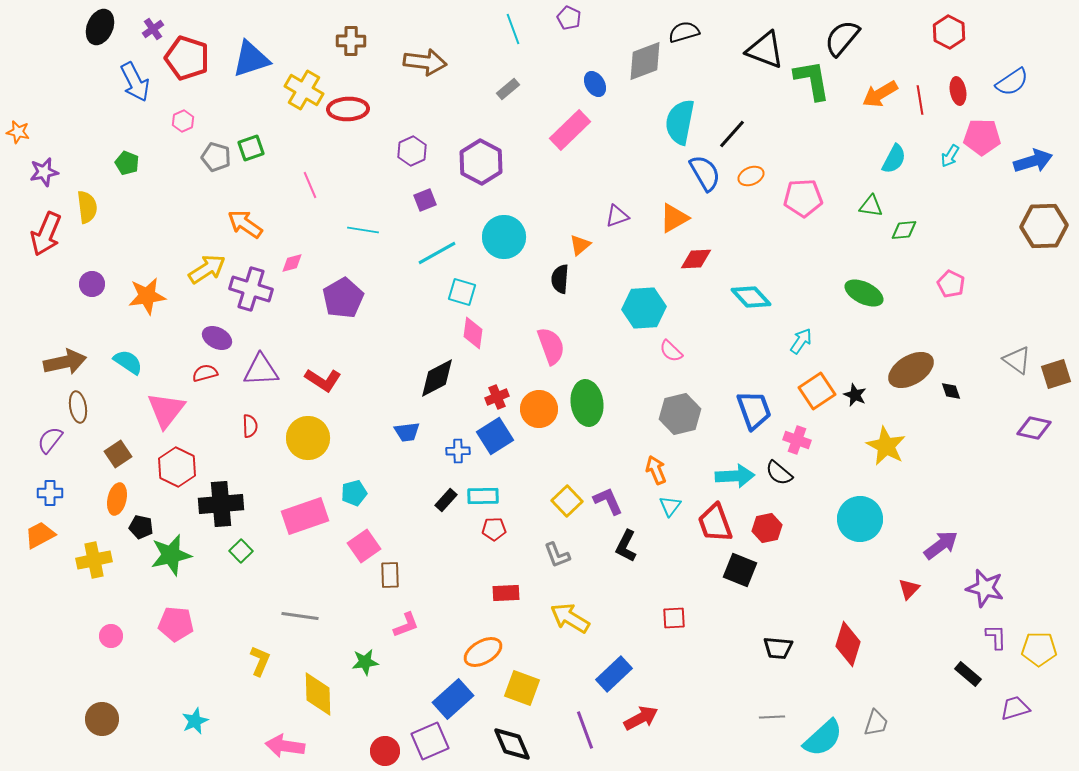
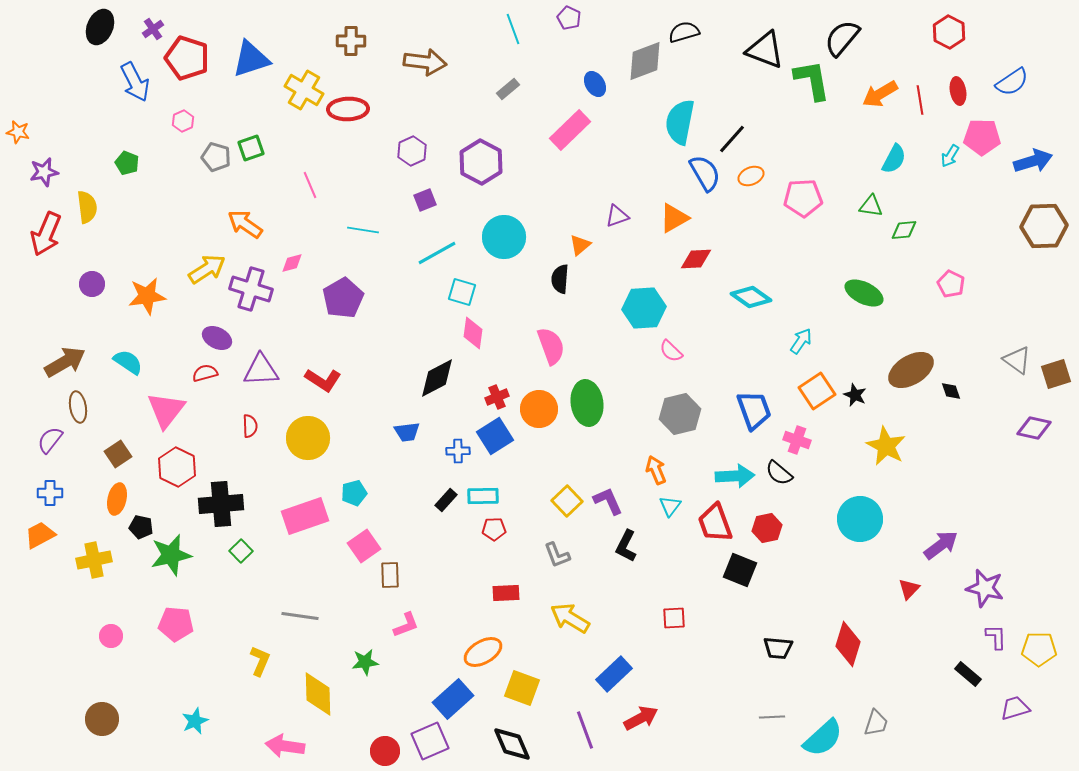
black line at (732, 134): moved 5 px down
cyan diamond at (751, 297): rotated 12 degrees counterclockwise
brown arrow at (65, 362): rotated 18 degrees counterclockwise
